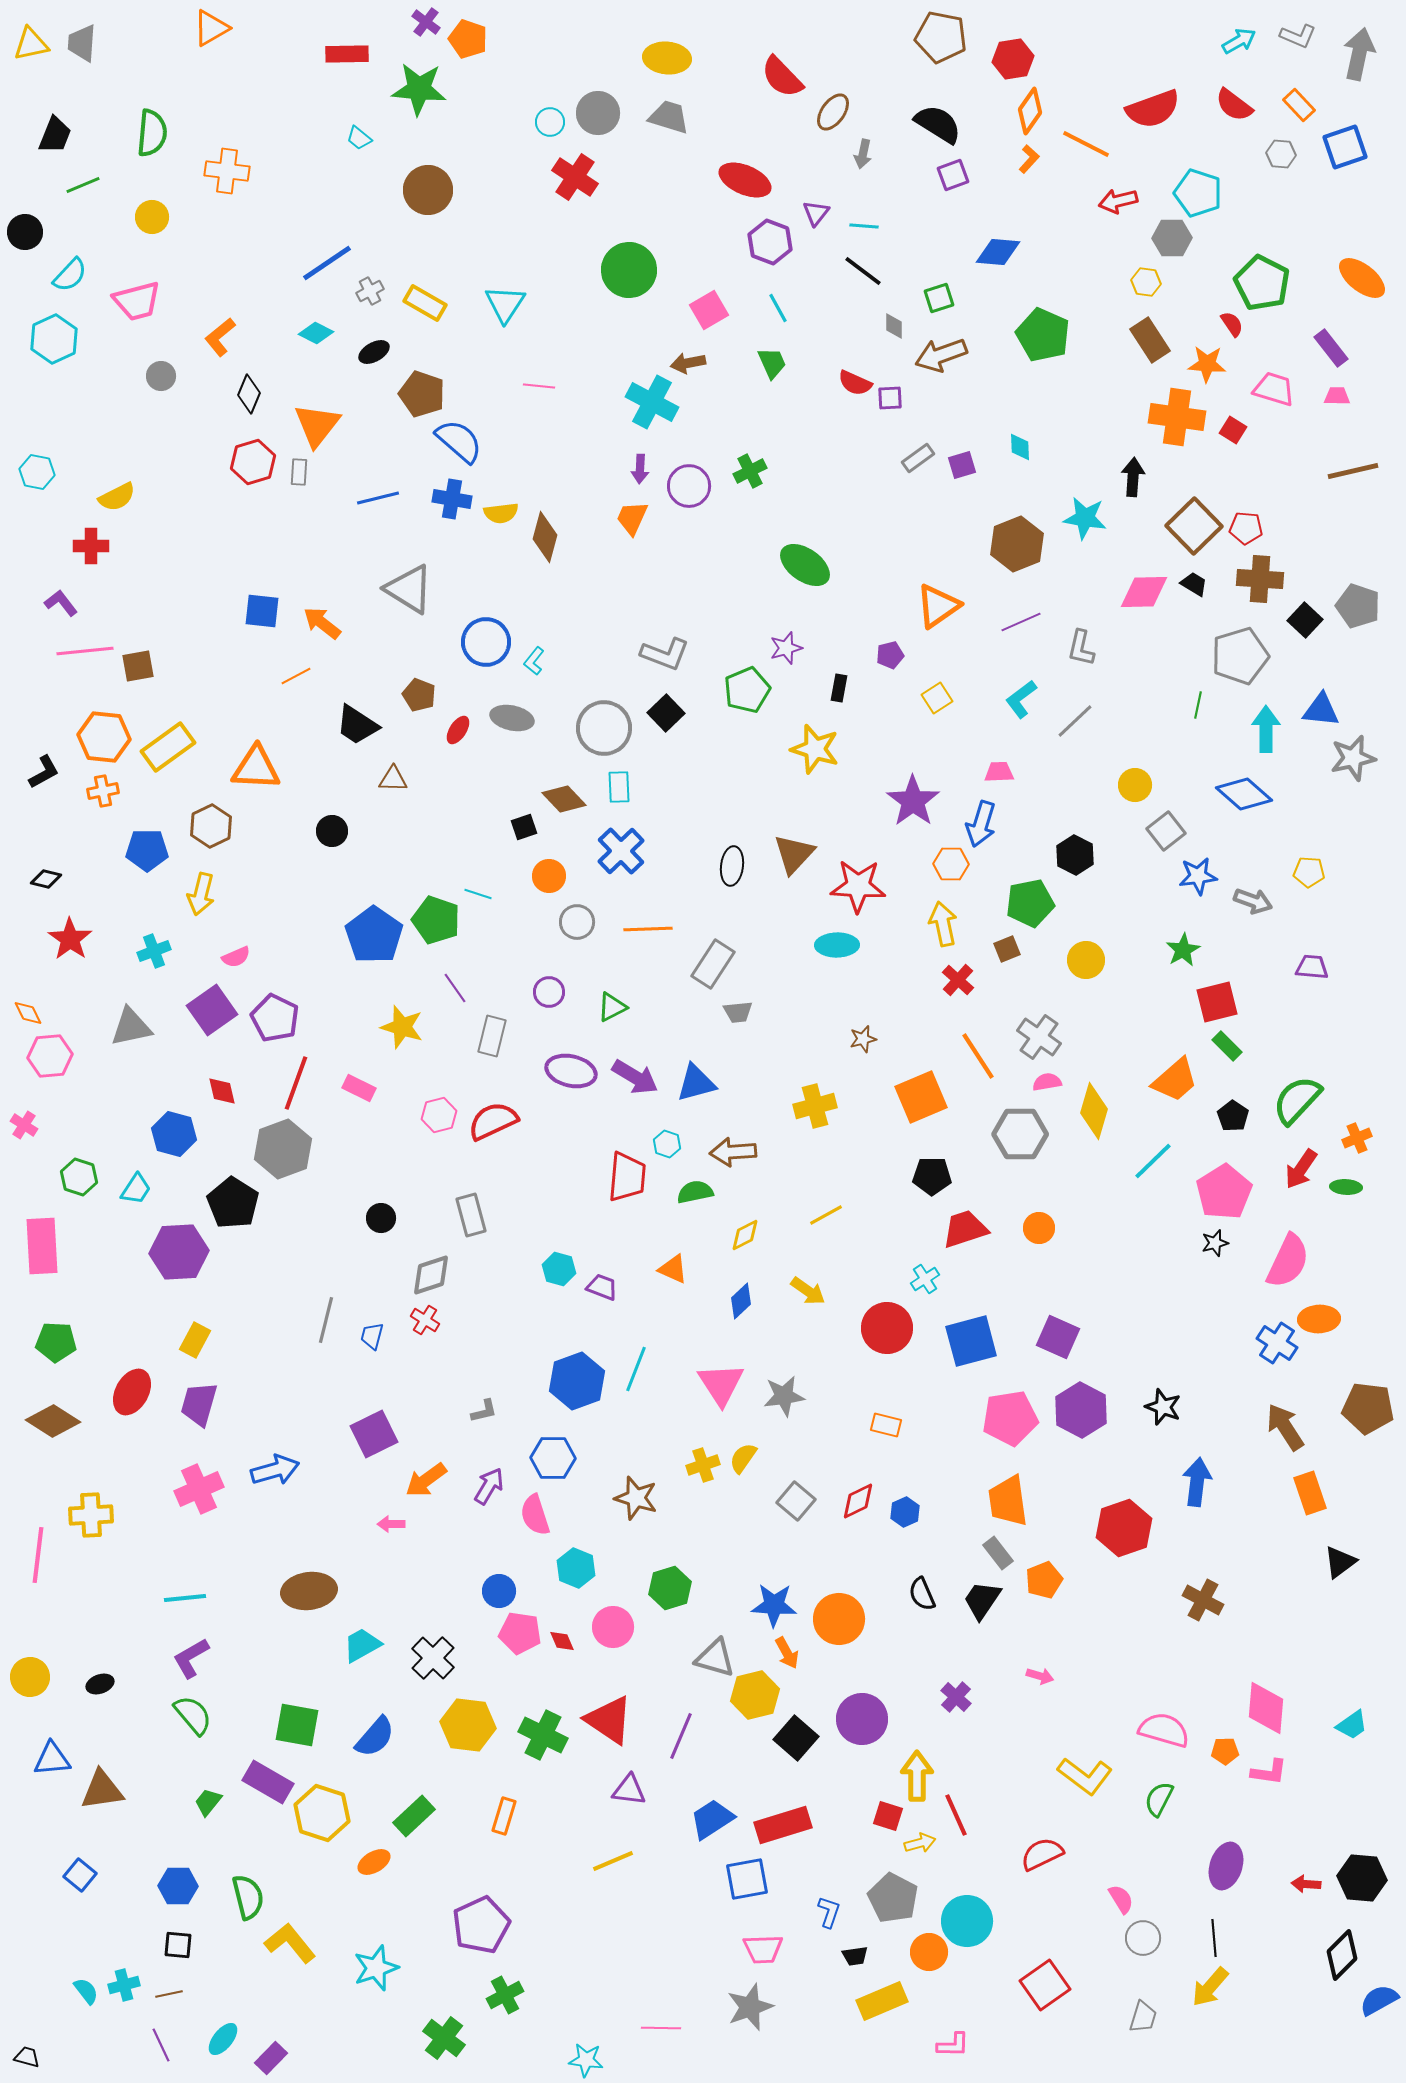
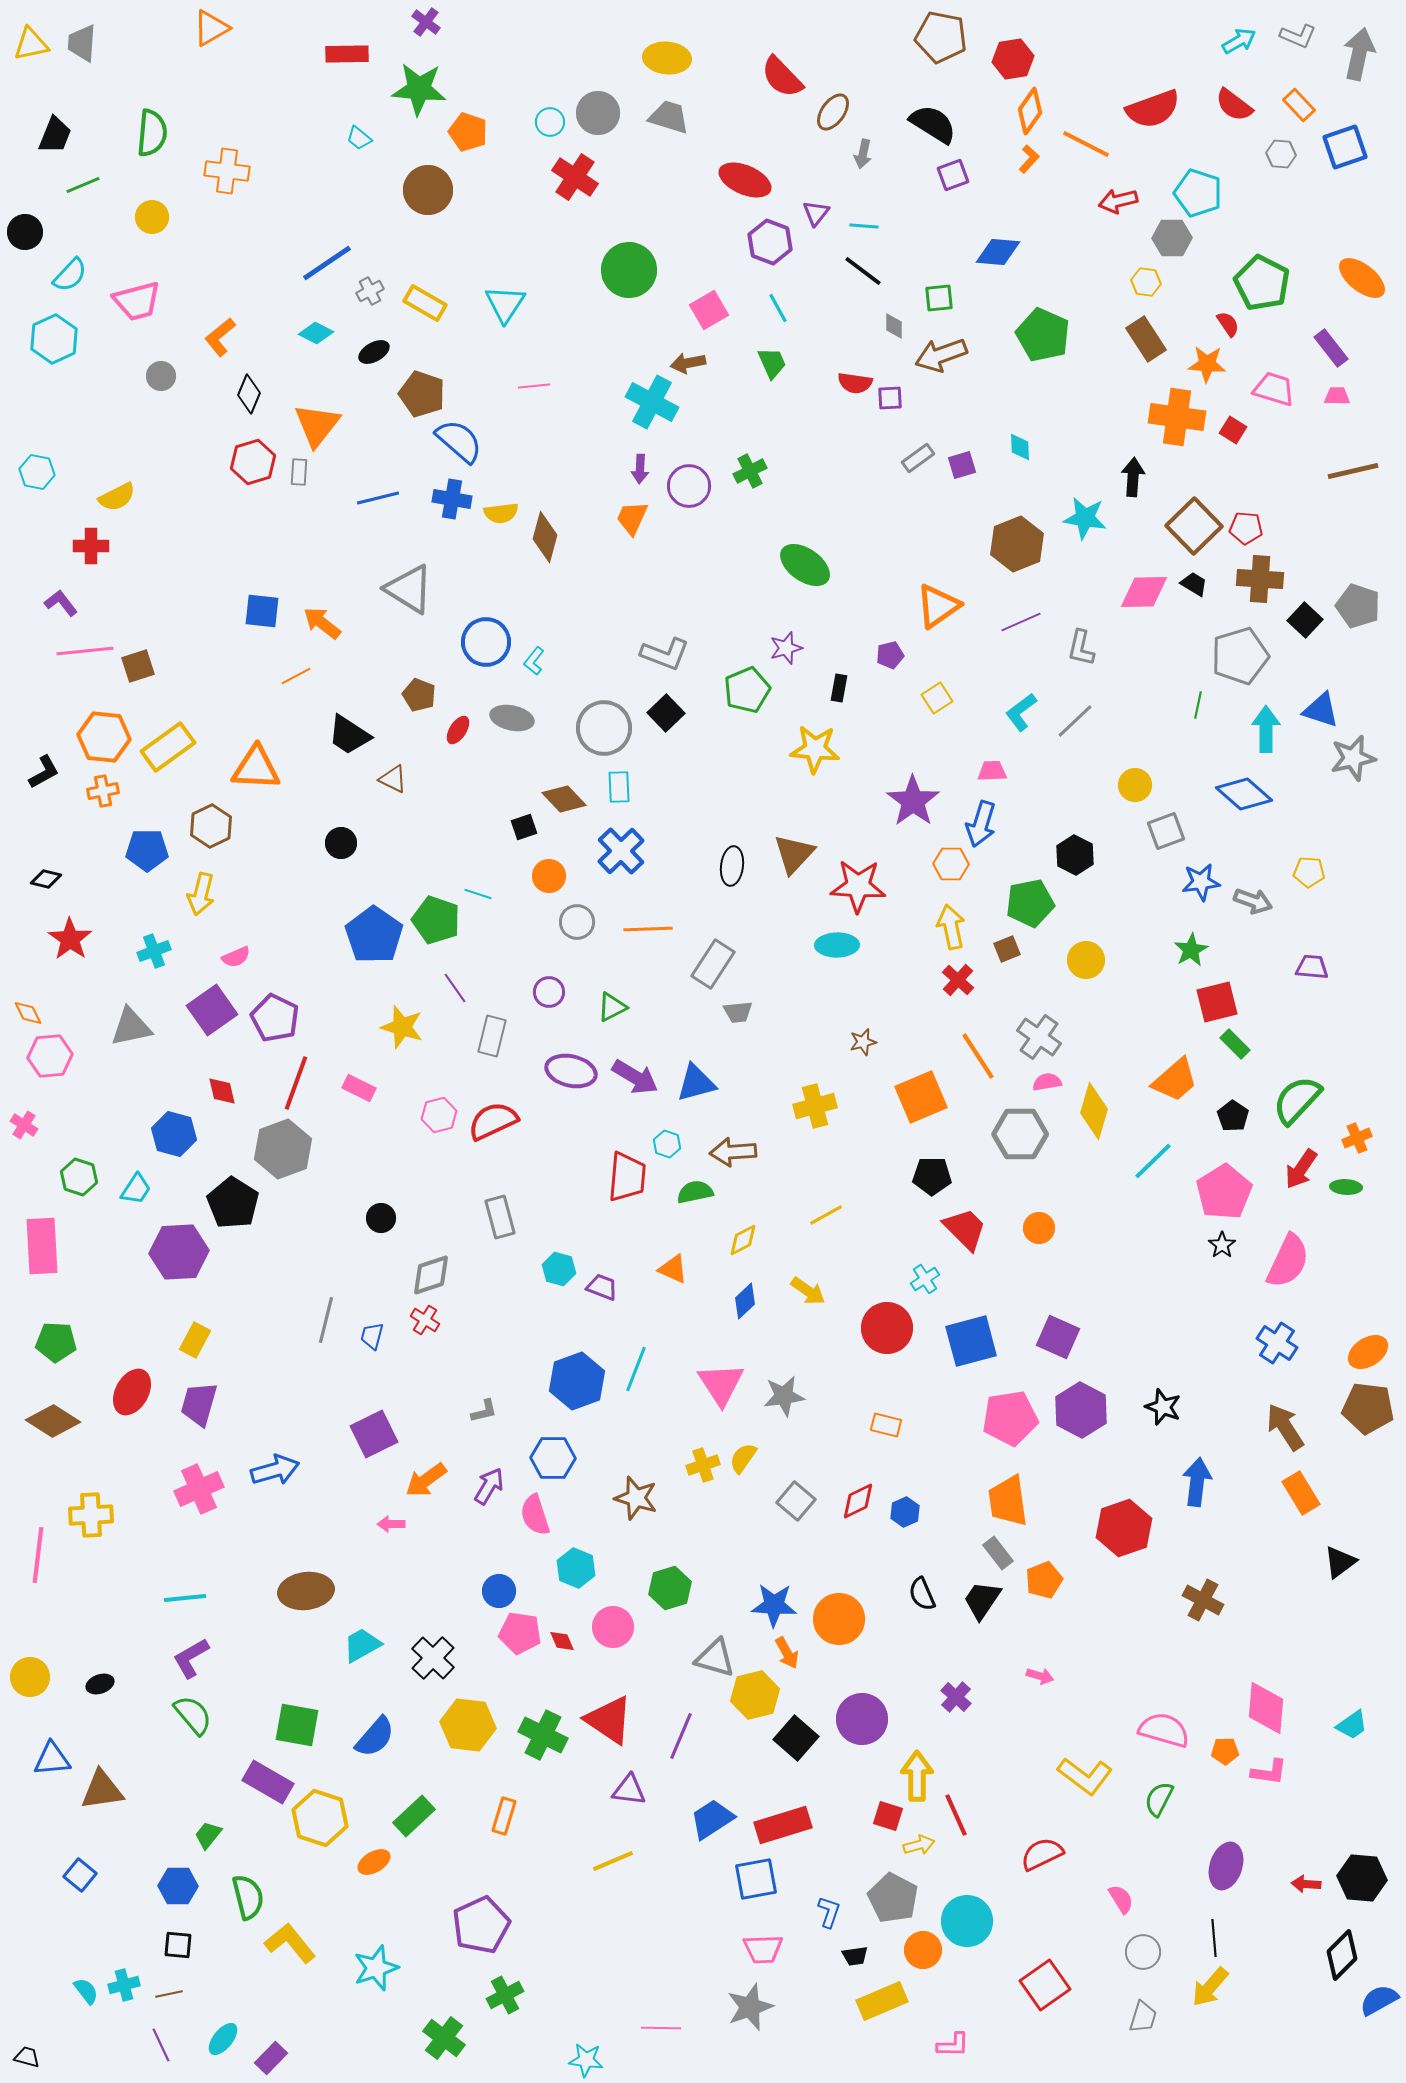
orange pentagon at (468, 39): moved 93 px down
black semicircle at (938, 124): moved 5 px left
green square at (939, 298): rotated 12 degrees clockwise
red semicircle at (1232, 324): moved 4 px left
brown rectangle at (1150, 340): moved 4 px left, 1 px up
red semicircle at (855, 383): rotated 16 degrees counterclockwise
pink line at (539, 386): moved 5 px left; rotated 12 degrees counterclockwise
brown square at (138, 666): rotated 8 degrees counterclockwise
cyan L-shape at (1021, 699): moved 13 px down
blue triangle at (1321, 710): rotated 12 degrees clockwise
black trapezoid at (357, 725): moved 8 px left, 10 px down
yellow star at (815, 749): rotated 12 degrees counterclockwise
pink trapezoid at (999, 772): moved 7 px left, 1 px up
brown triangle at (393, 779): rotated 24 degrees clockwise
black circle at (332, 831): moved 9 px right, 12 px down
gray square at (1166, 831): rotated 18 degrees clockwise
blue star at (1198, 876): moved 3 px right, 6 px down
yellow arrow at (943, 924): moved 8 px right, 3 px down
green star at (1183, 950): moved 8 px right
brown star at (863, 1039): moved 3 px down
green rectangle at (1227, 1046): moved 8 px right, 2 px up
gray rectangle at (471, 1215): moved 29 px right, 2 px down
red trapezoid at (965, 1229): rotated 63 degrees clockwise
yellow diamond at (745, 1235): moved 2 px left, 5 px down
black star at (1215, 1243): moved 7 px right, 2 px down; rotated 20 degrees counterclockwise
blue diamond at (741, 1301): moved 4 px right
orange ellipse at (1319, 1319): moved 49 px right, 33 px down; rotated 30 degrees counterclockwise
orange rectangle at (1310, 1493): moved 9 px left; rotated 12 degrees counterclockwise
brown ellipse at (309, 1591): moved 3 px left
green trapezoid at (208, 1802): moved 33 px down
yellow hexagon at (322, 1813): moved 2 px left, 5 px down
yellow arrow at (920, 1843): moved 1 px left, 2 px down
blue square at (747, 1879): moved 9 px right
gray circle at (1143, 1938): moved 14 px down
orange circle at (929, 1952): moved 6 px left, 2 px up
